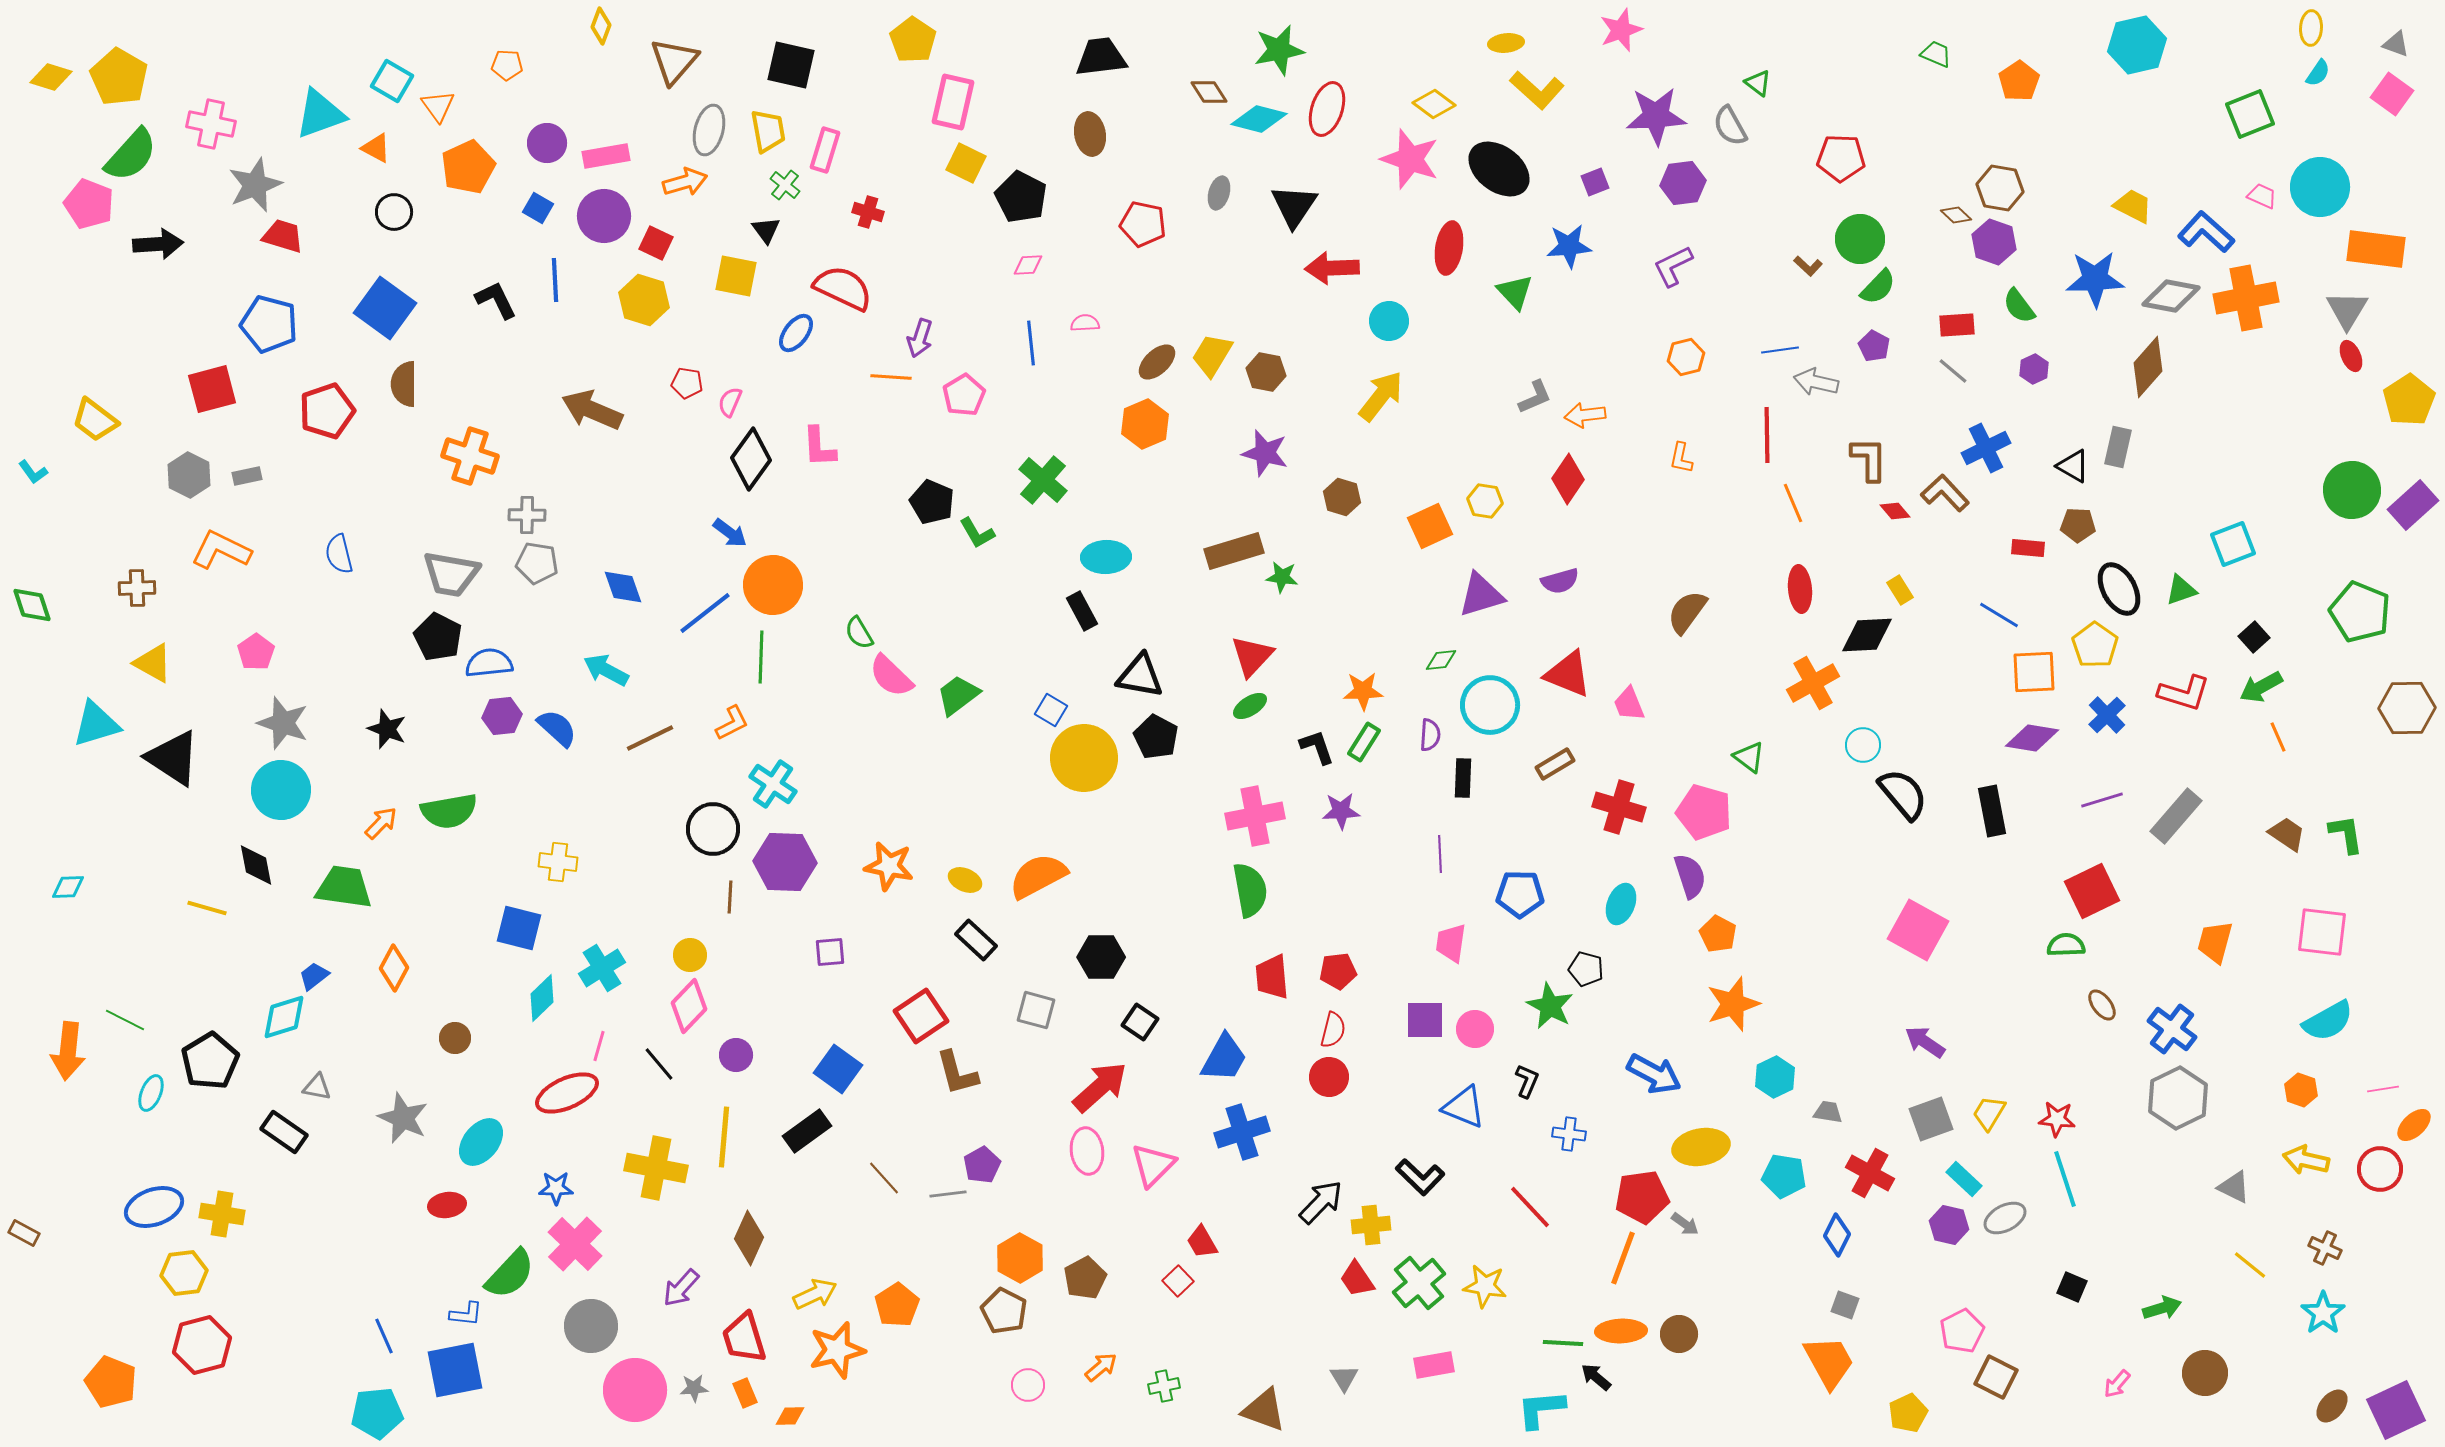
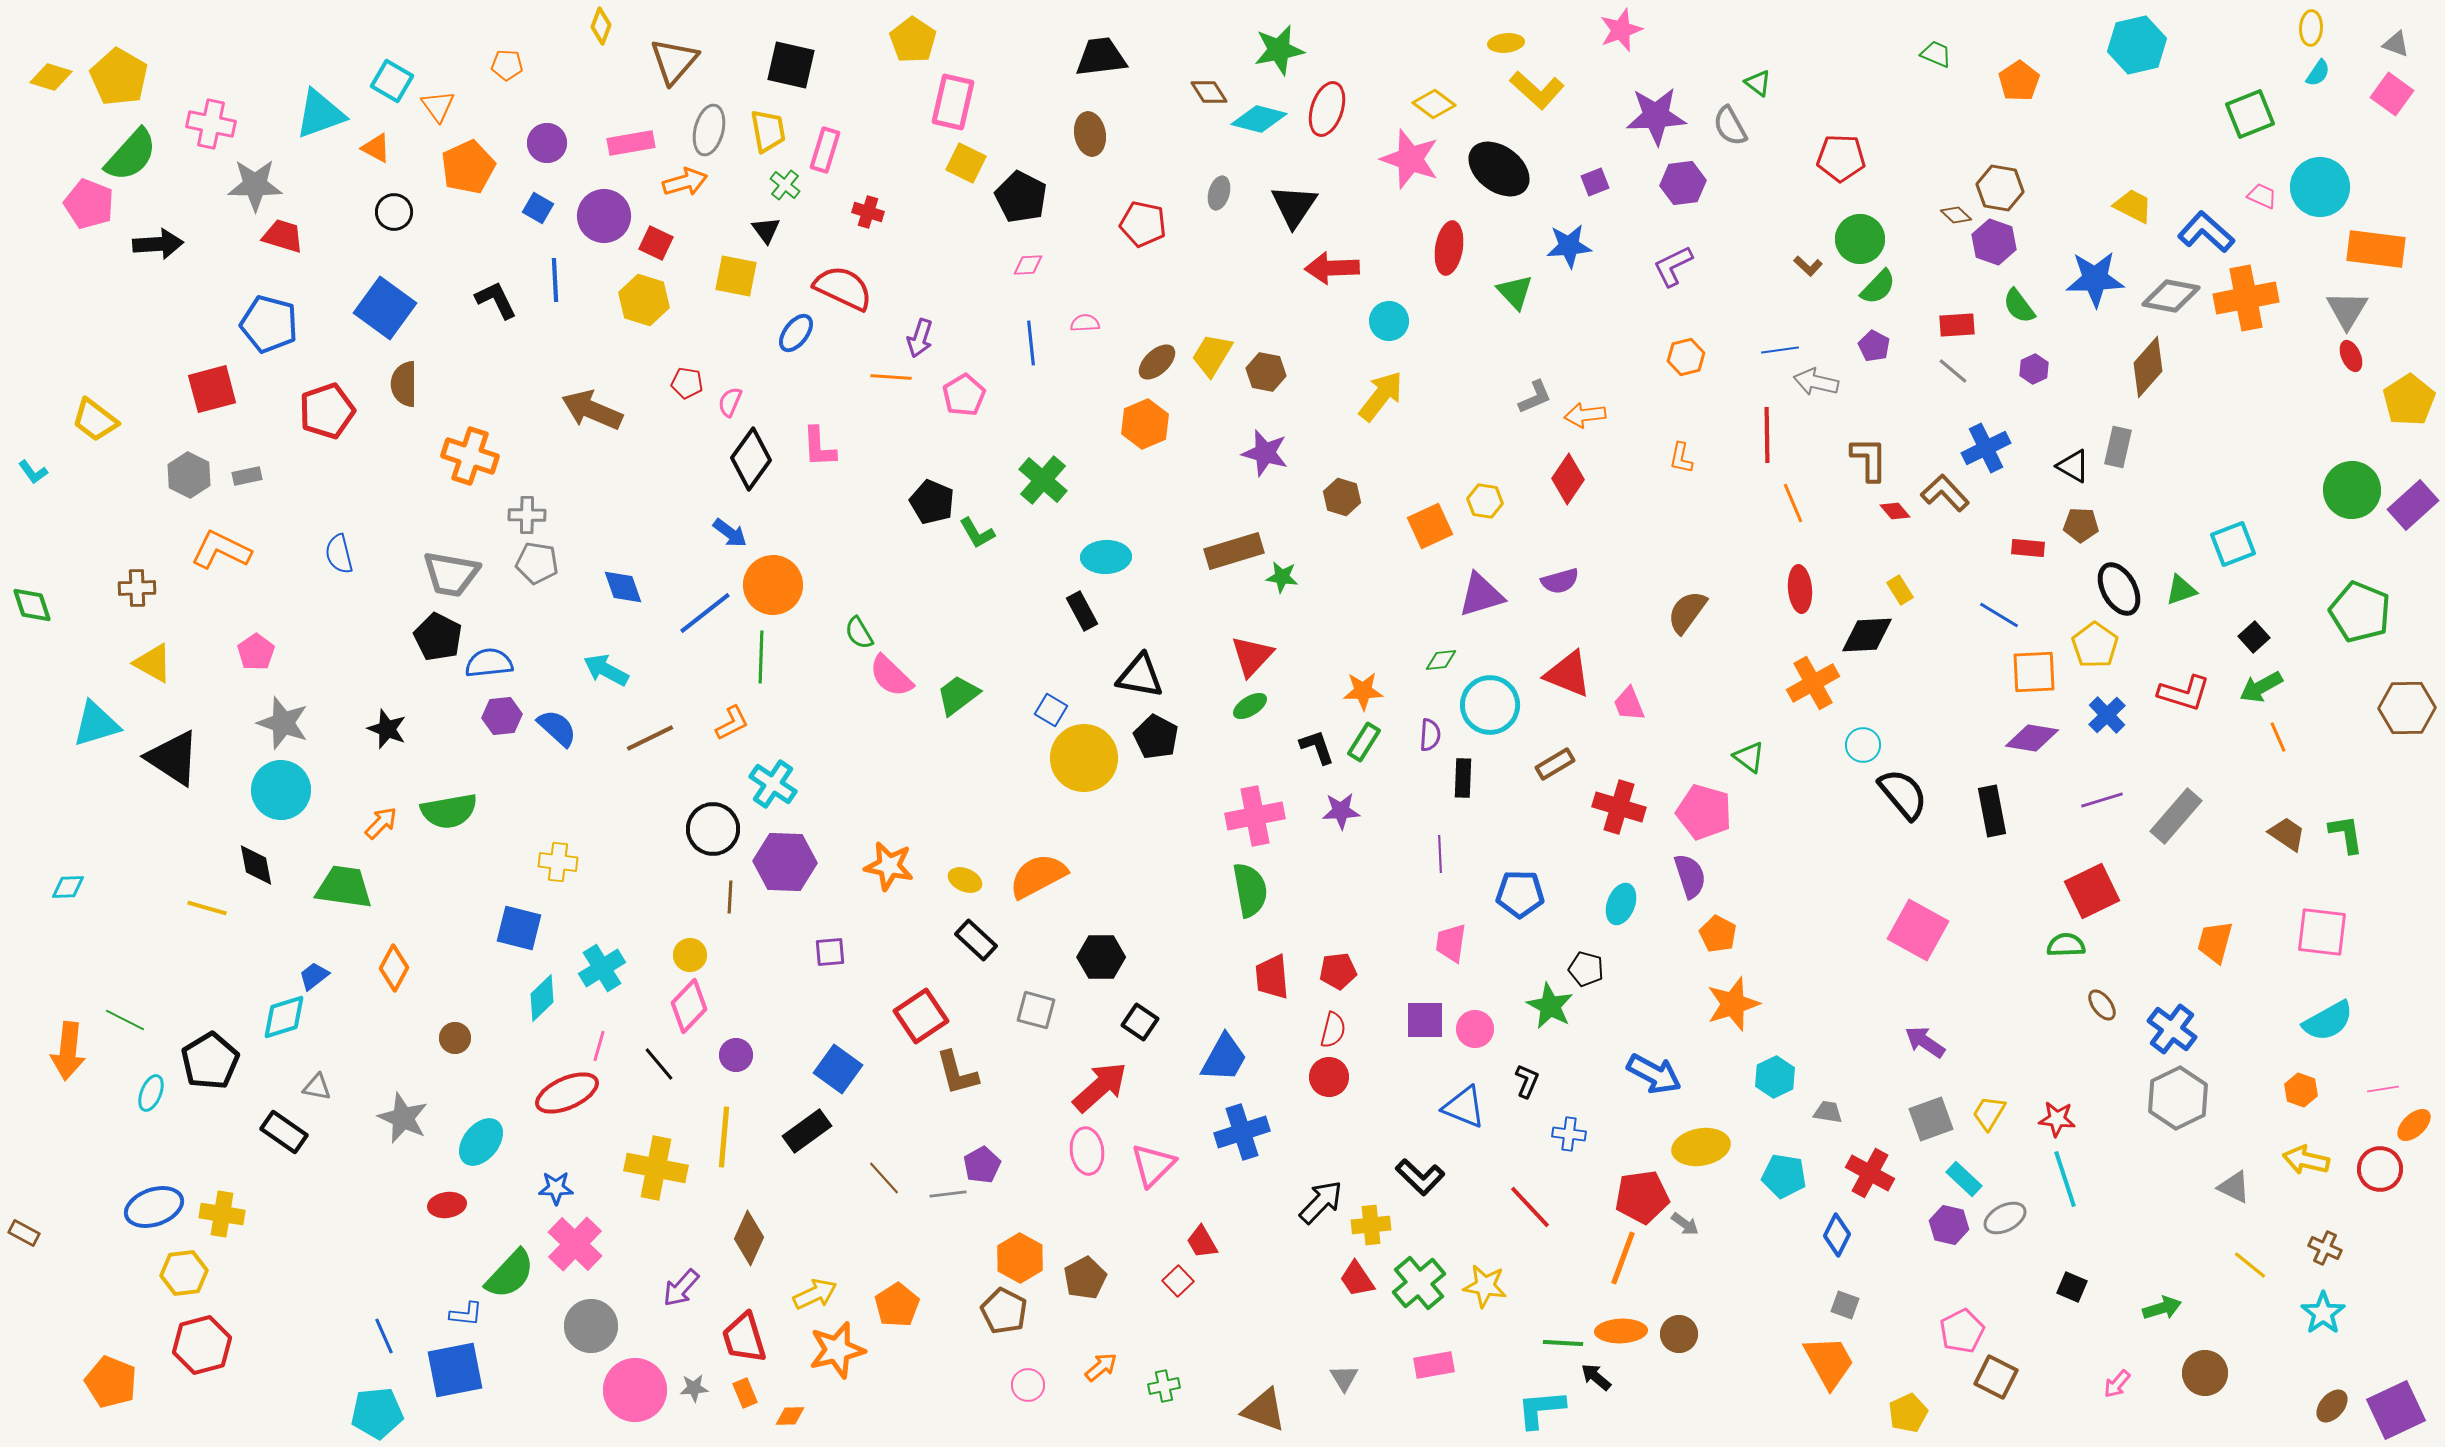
pink rectangle at (606, 156): moved 25 px right, 13 px up
gray star at (255, 185): rotated 22 degrees clockwise
brown pentagon at (2078, 525): moved 3 px right
